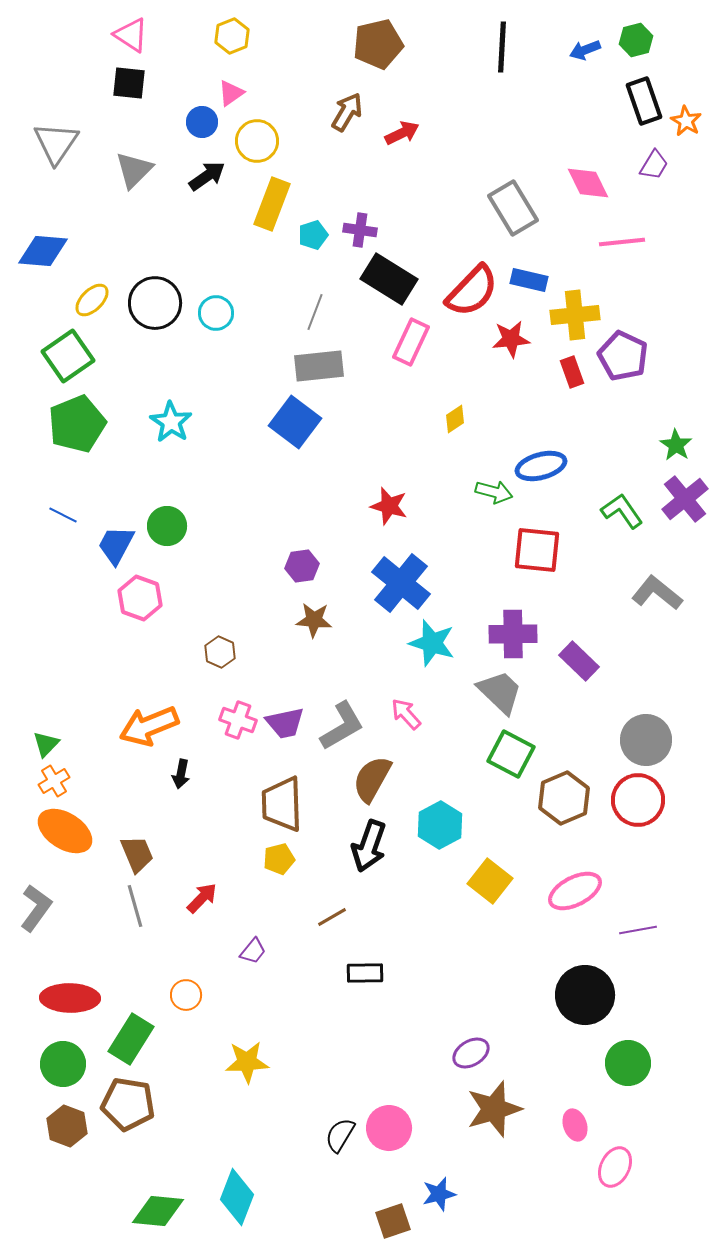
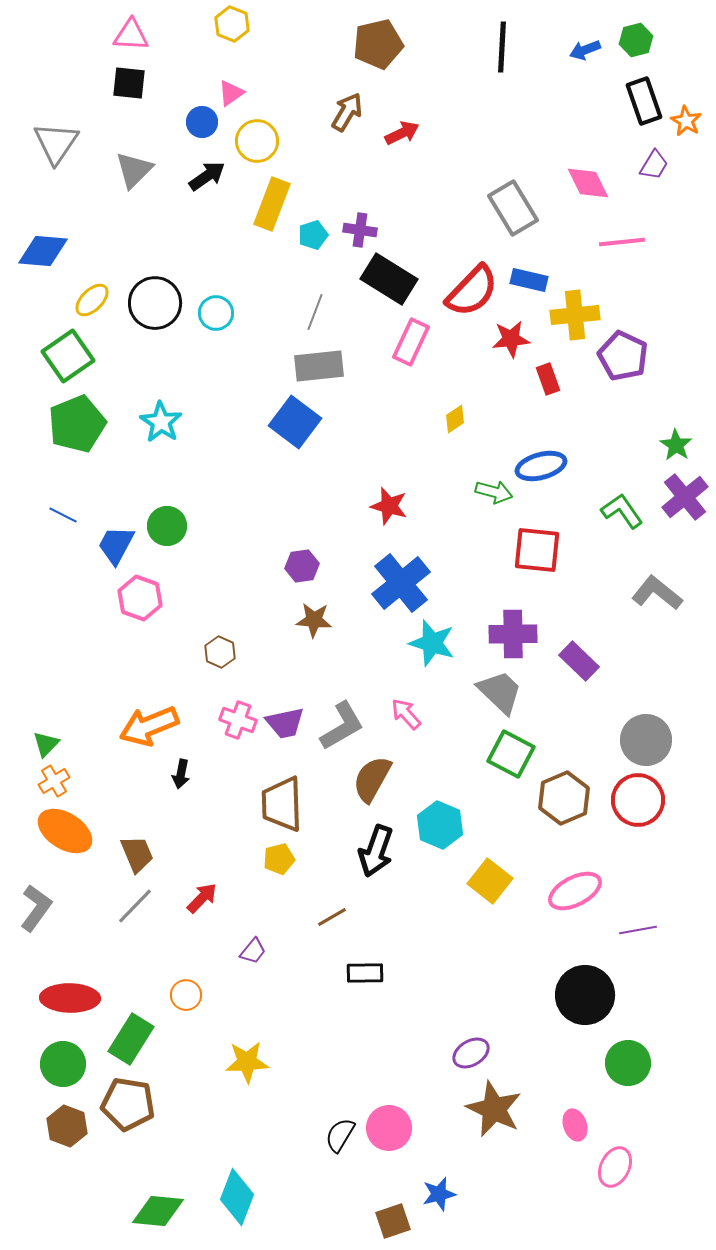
pink triangle at (131, 35): rotated 30 degrees counterclockwise
yellow hexagon at (232, 36): moved 12 px up; rotated 16 degrees counterclockwise
red rectangle at (572, 372): moved 24 px left, 7 px down
cyan star at (171, 422): moved 10 px left
purple cross at (685, 499): moved 2 px up
blue cross at (401, 583): rotated 12 degrees clockwise
cyan hexagon at (440, 825): rotated 9 degrees counterclockwise
black arrow at (369, 846): moved 7 px right, 5 px down
gray line at (135, 906): rotated 60 degrees clockwise
brown star at (494, 1109): rotated 30 degrees counterclockwise
